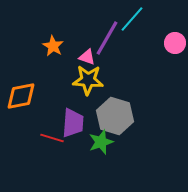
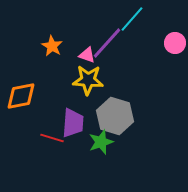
purple line: moved 5 px down; rotated 12 degrees clockwise
orange star: moved 1 px left
pink triangle: moved 2 px up
